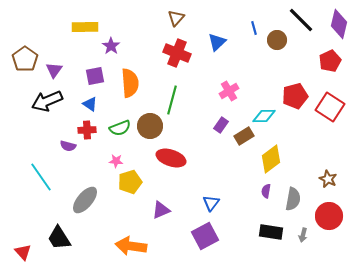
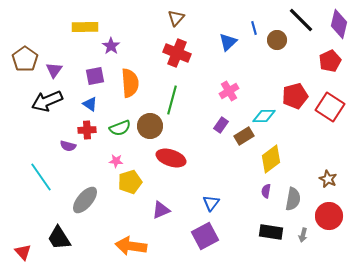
blue triangle at (217, 42): moved 11 px right
